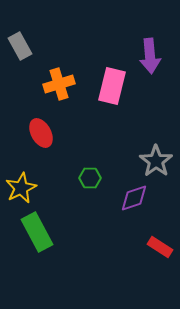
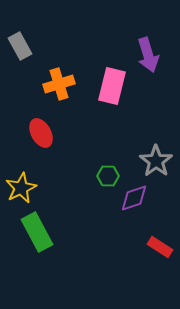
purple arrow: moved 2 px left, 1 px up; rotated 12 degrees counterclockwise
green hexagon: moved 18 px right, 2 px up
